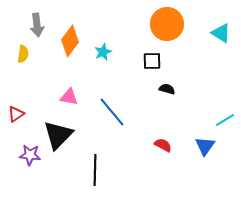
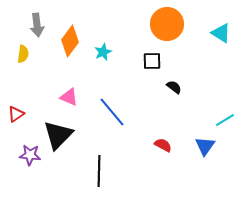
black semicircle: moved 7 px right, 2 px up; rotated 21 degrees clockwise
pink triangle: rotated 12 degrees clockwise
black line: moved 4 px right, 1 px down
